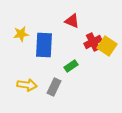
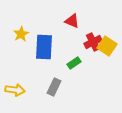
yellow star: rotated 21 degrees counterclockwise
blue rectangle: moved 2 px down
green rectangle: moved 3 px right, 3 px up
yellow arrow: moved 12 px left, 5 px down
